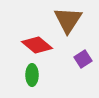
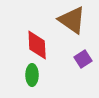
brown triangle: moved 4 px right; rotated 28 degrees counterclockwise
red diamond: rotated 48 degrees clockwise
